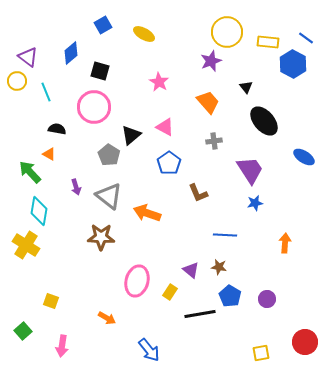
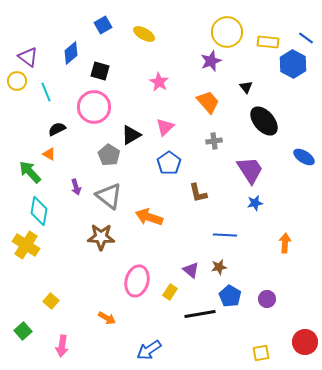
pink triangle at (165, 127): rotated 48 degrees clockwise
black semicircle at (57, 129): rotated 36 degrees counterclockwise
black triangle at (131, 135): rotated 10 degrees clockwise
brown L-shape at (198, 193): rotated 10 degrees clockwise
orange arrow at (147, 213): moved 2 px right, 4 px down
brown star at (219, 267): rotated 21 degrees counterclockwise
yellow square at (51, 301): rotated 21 degrees clockwise
blue arrow at (149, 350): rotated 95 degrees clockwise
